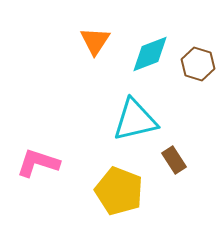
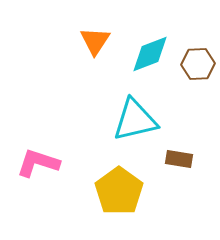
brown hexagon: rotated 20 degrees counterclockwise
brown rectangle: moved 5 px right, 1 px up; rotated 48 degrees counterclockwise
yellow pentagon: rotated 15 degrees clockwise
